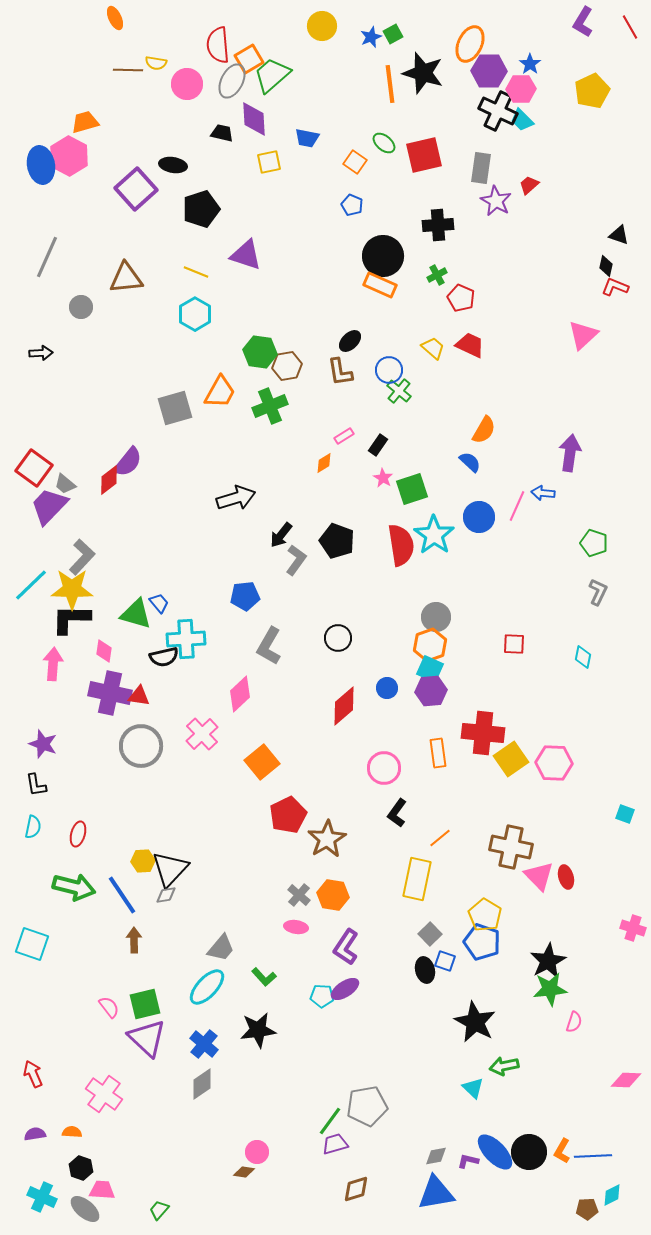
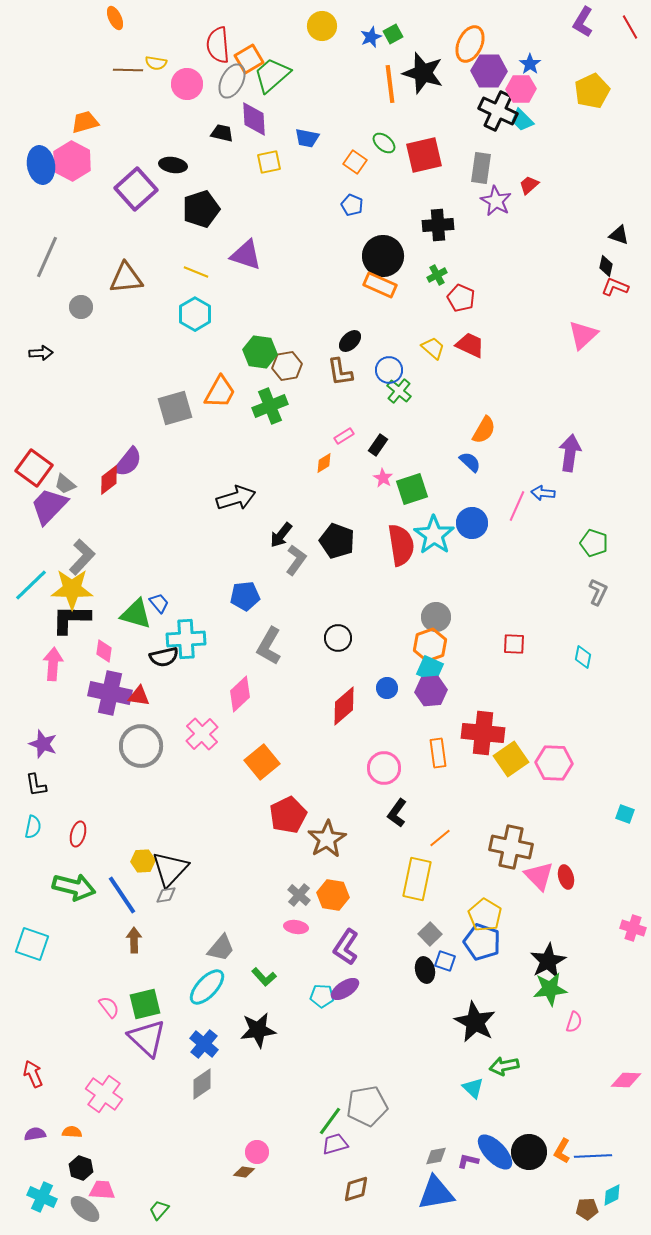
pink hexagon at (69, 156): moved 3 px right, 5 px down
blue circle at (479, 517): moved 7 px left, 6 px down
